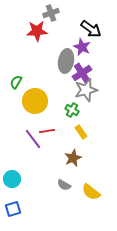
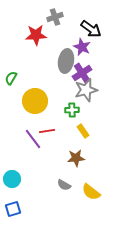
gray cross: moved 4 px right, 4 px down
red star: moved 1 px left, 4 px down
green semicircle: moved 5 px left, 4 px up
green cross: rotated 32 degrees counterclockwise
yellow rectangle: moved 2 px right, 1 px up
brown star: moved 3 px right; rotated 18 degrees clockwise
